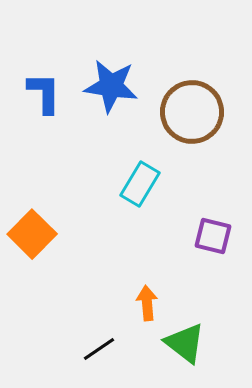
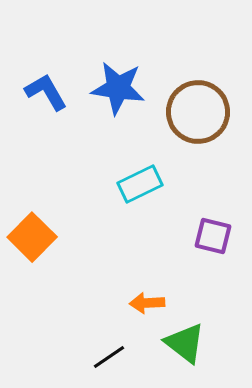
blue star: moved 7 px right, 2 px down
blue L-shape: moved 2 px right, 1 px up; rotated 30 degrees counterclockwise
brown circle: moved 6 px right
cyan rectangle: rotated 33 degrees clockwise
orange square: moved 3 px down
orange arrow: rotated 88 degrees counterclockwise
black line: moved 10 px right, 8 px down
